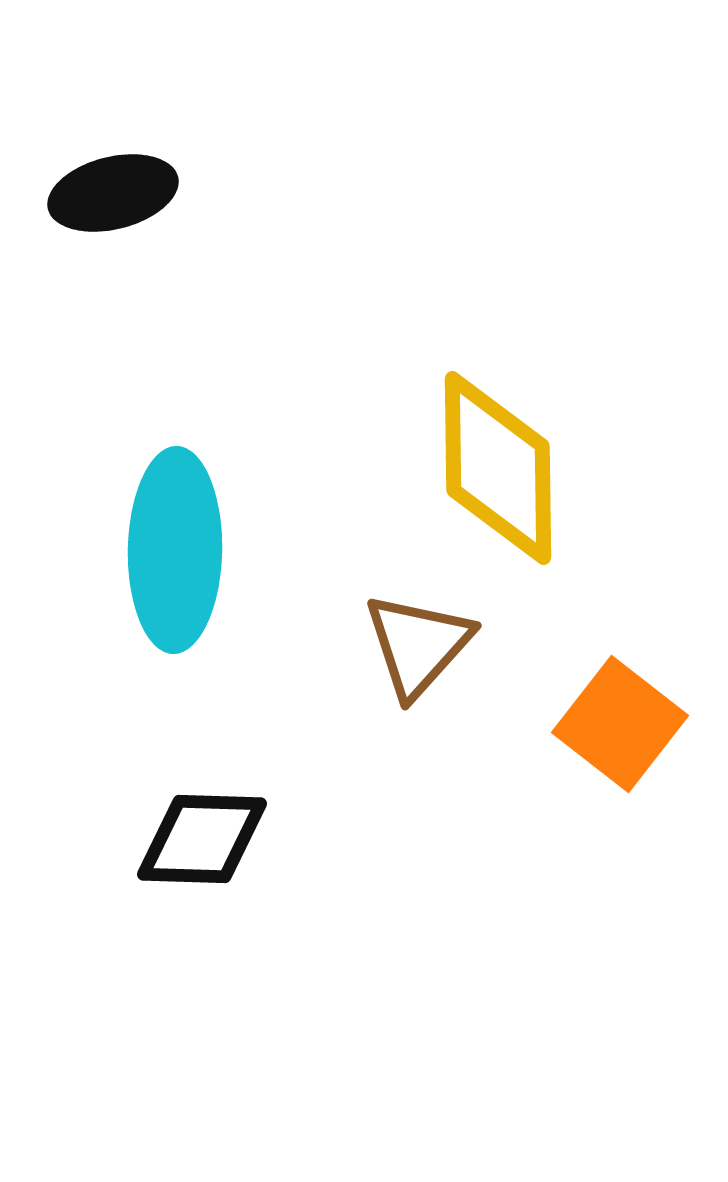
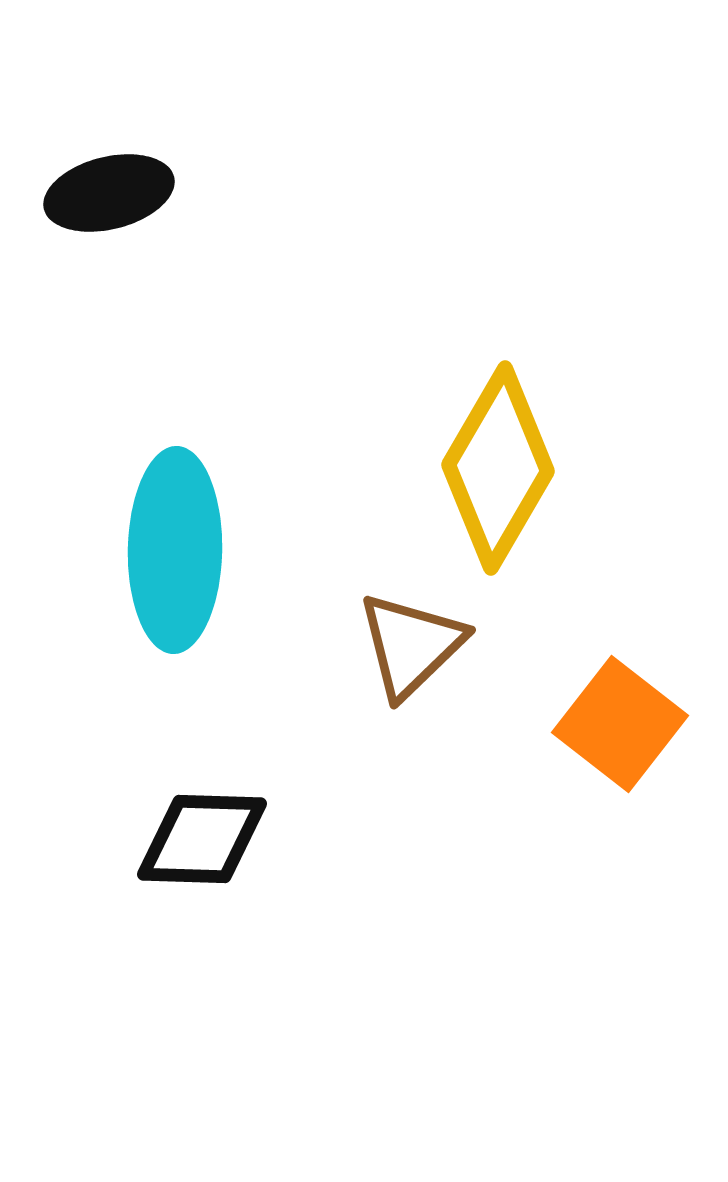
black ellipse: moved 4 px left
yellow diamond: rotated 31 degrees clockwise
brown triangle: moved 7 px left; rotated 4 degrees clockwise
